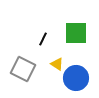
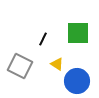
green square: moved 2 px right
gray square: moved 3 px left, 3 px up
blue circle: moved 1 px right, 3 px down
